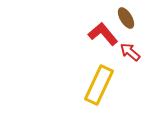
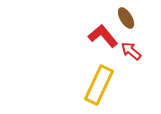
red L-shape: moved 2 px down
red arrow: moved 1 px right, 1 px up
